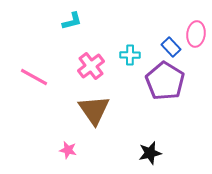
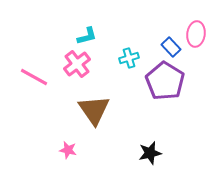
cyan L-shape: moved 15 px right, 15 px down
cyan cross: moved 1 px left, 3 px down; rotated 18 degrees counterclockwise
pink cross: moved 14 px left, 2 px up
